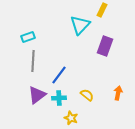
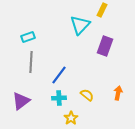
gray line: moved 2 px left, 1 px down
purple triangle: moved 16 px left, 6 px down
yellow star: rotated 16 degrees clockwise
